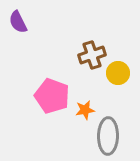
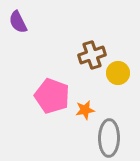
gray ellipse: moved 1 px right, 2 px down
